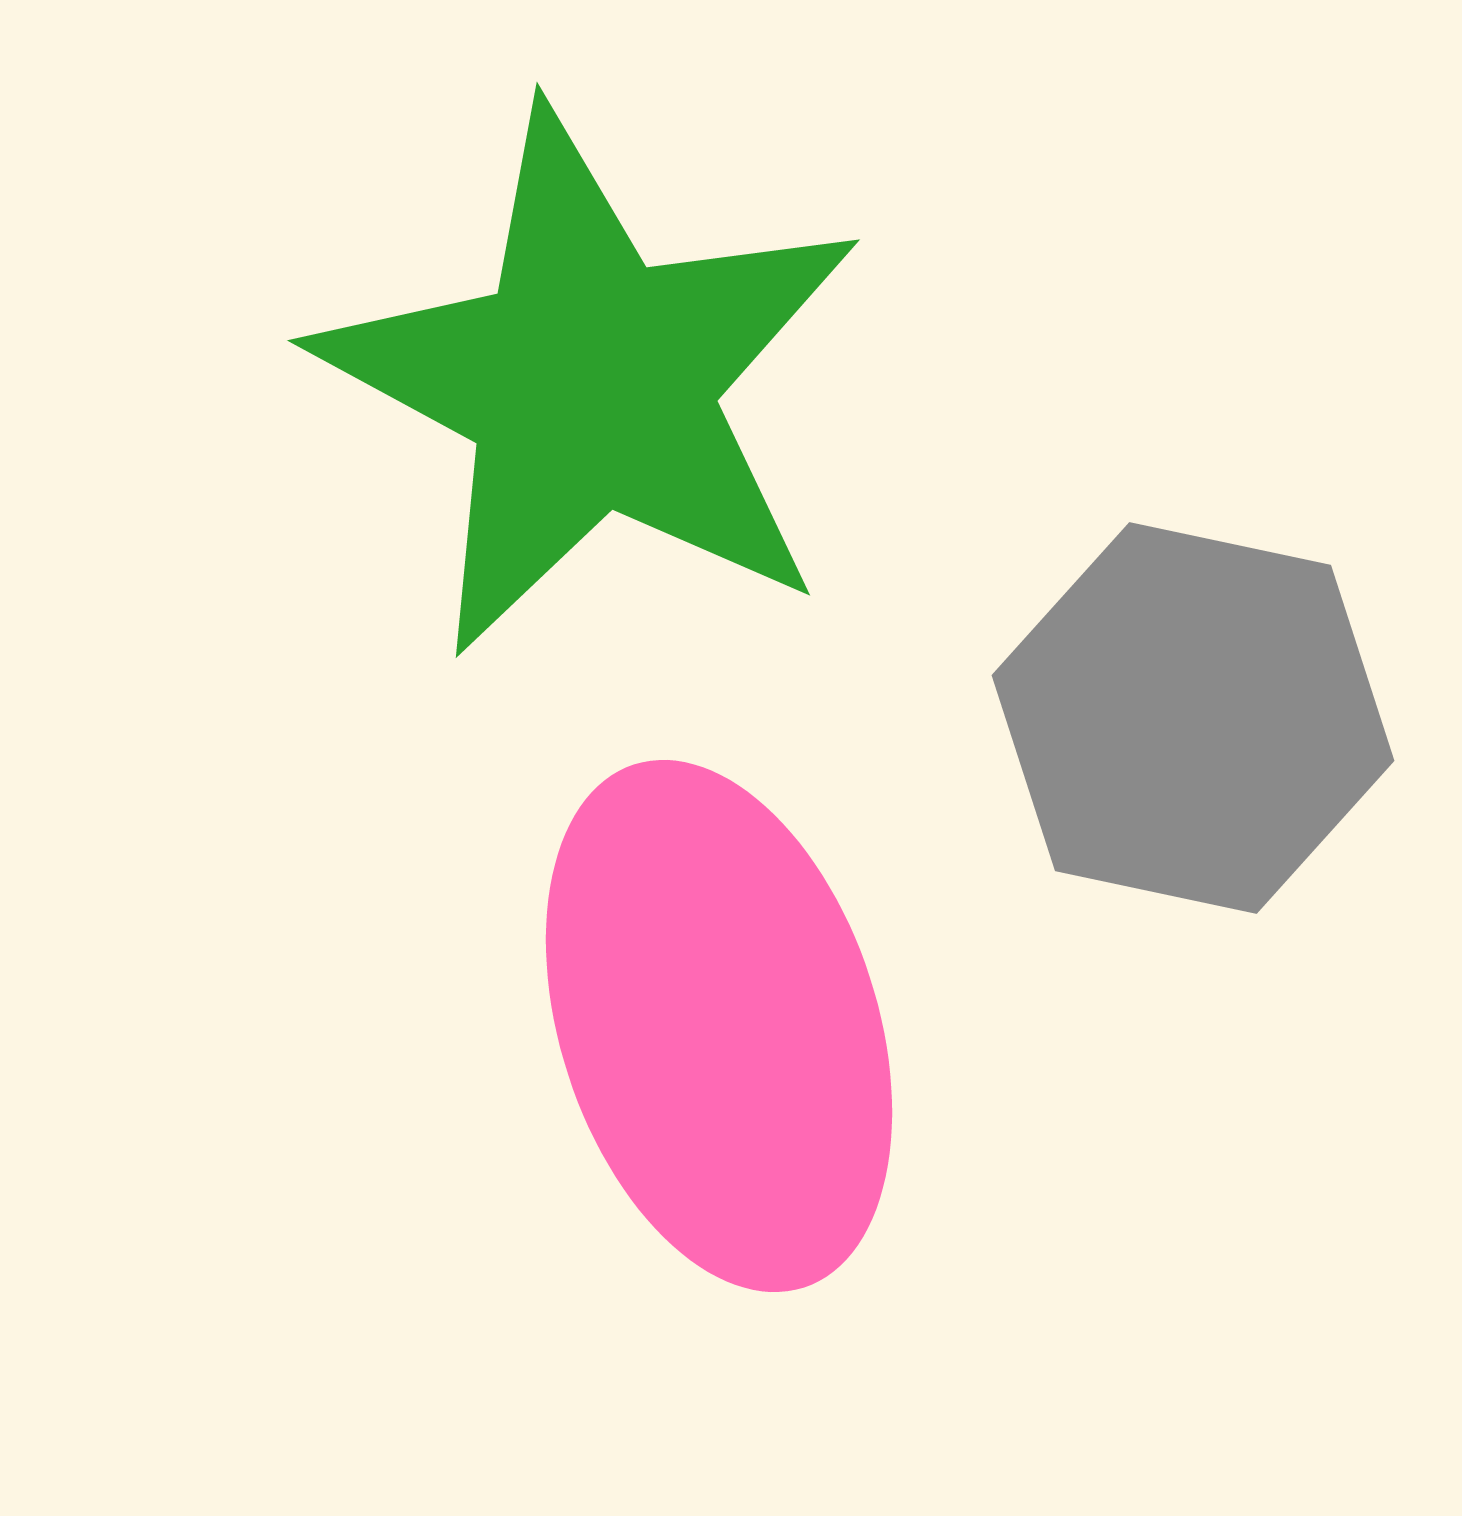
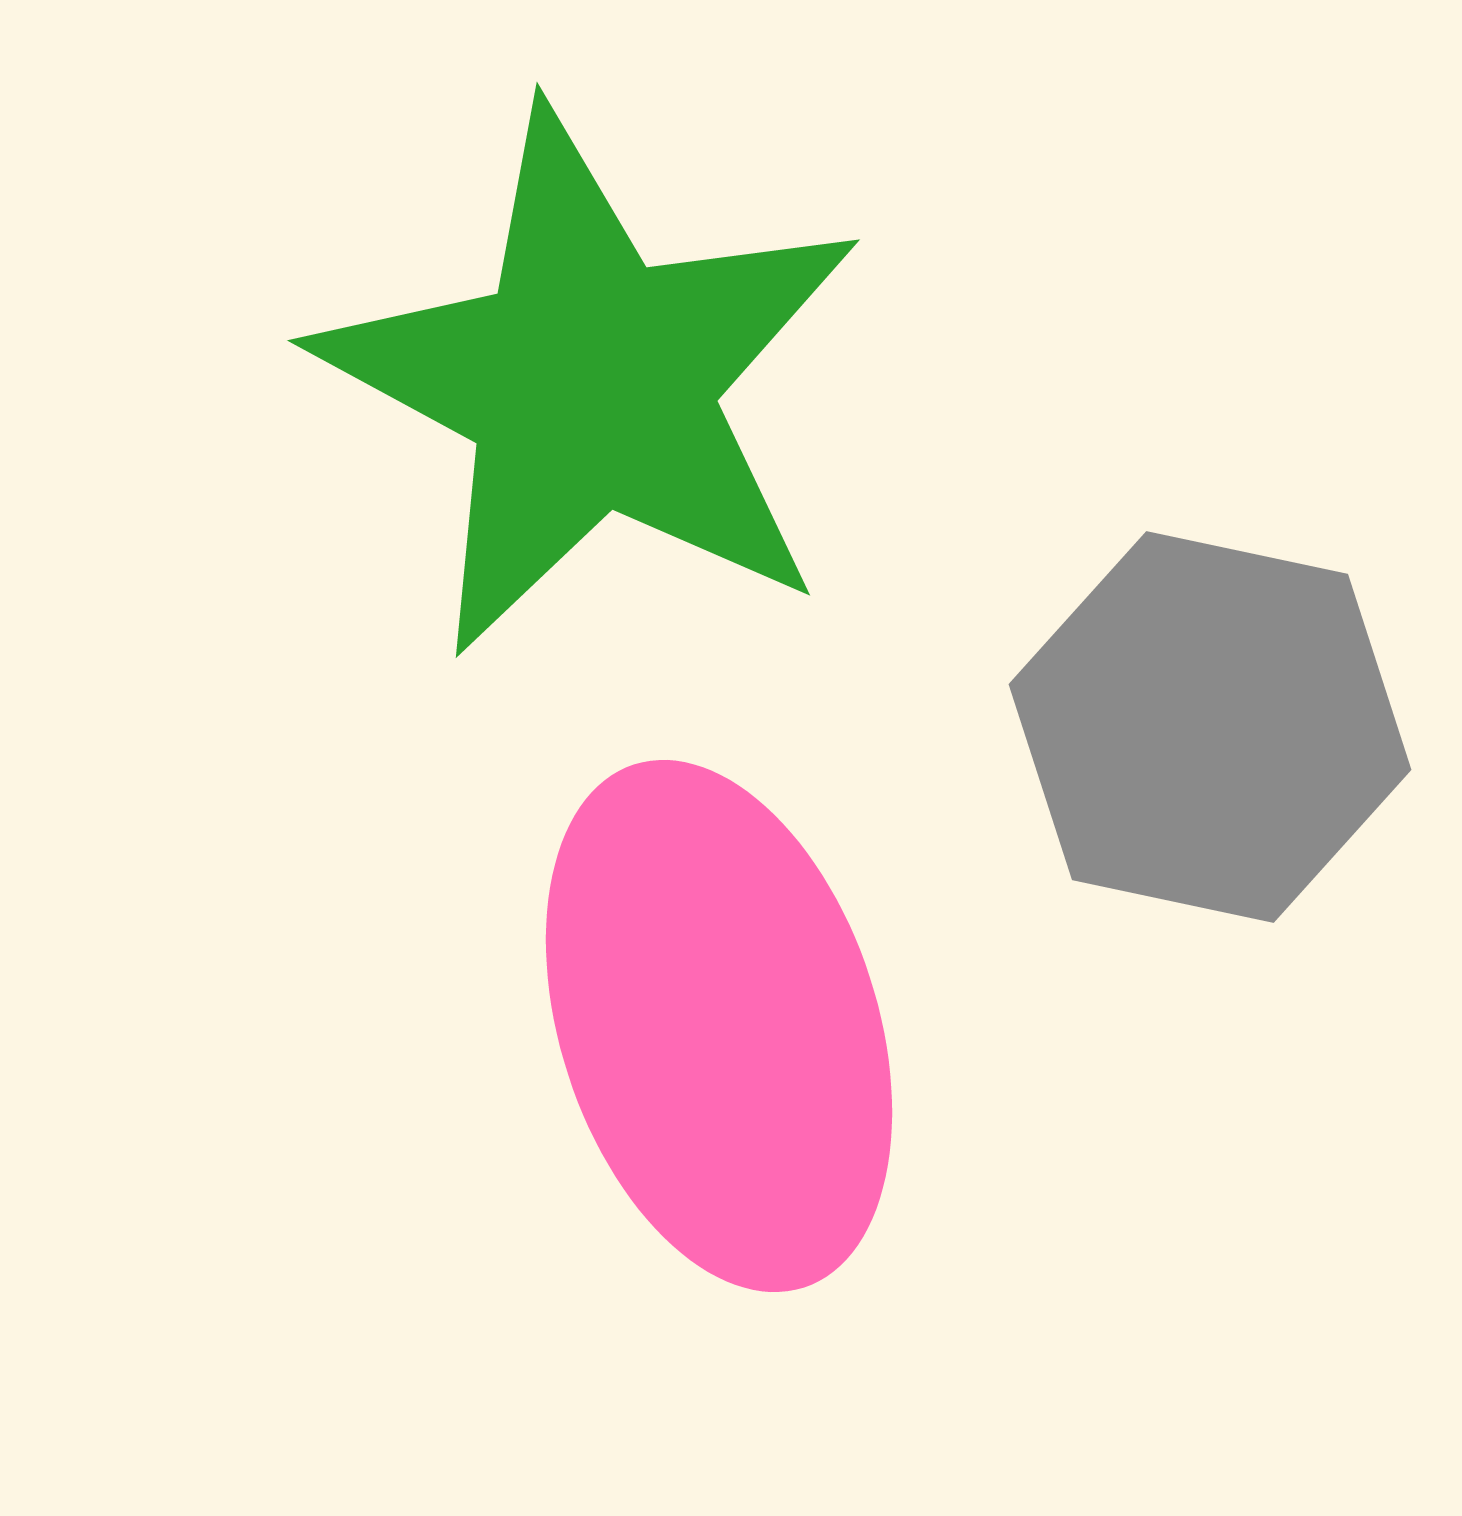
gray hexagon: moved 17 px right, 9 px down
